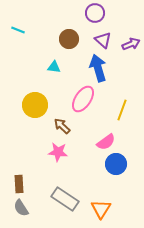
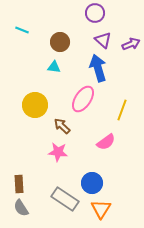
cyan line: moved 4 px right
brown circle: moved 9 px left, 3 px down
blue circle: moved 24 px left, 19 px down
